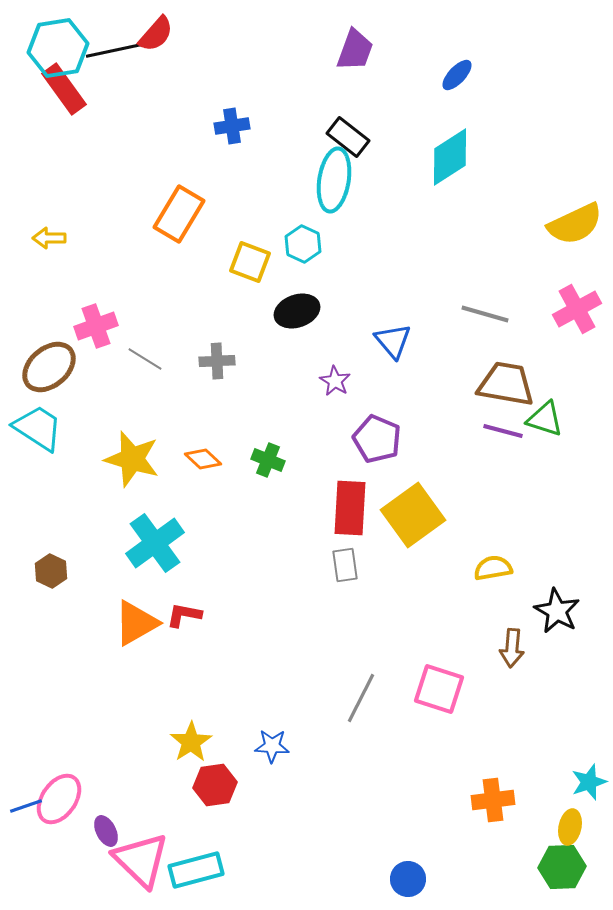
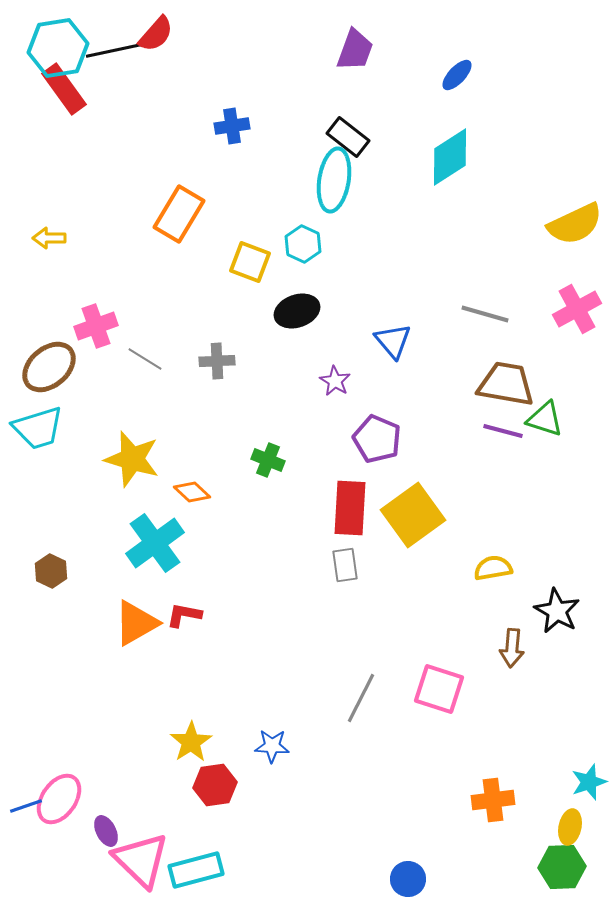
cyan trapezoid at (38, 428): rotated 130 degrees clockwise
orange diamond at (203, 459): moved 11 px left, 33 px down
